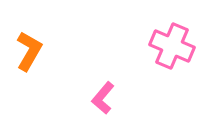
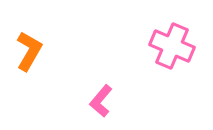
pink L-shape: moved 2 px left, 3 px down
